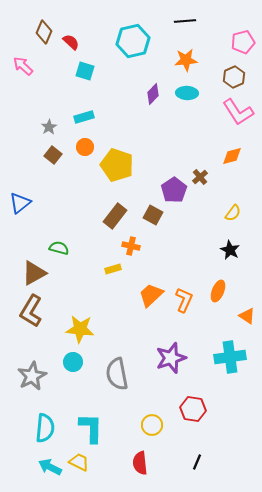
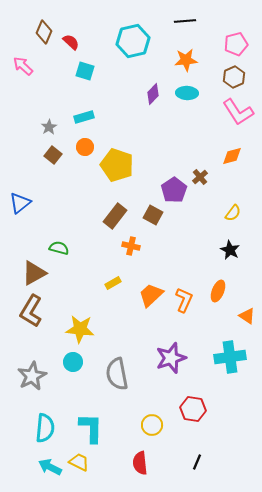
pink pentagon at (243, 42): moved 7 px left, 2 px down
yellow rectangle at (113, 269): moved 14 px down; rotated 14 degrees counterclockwise
